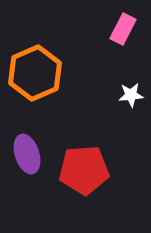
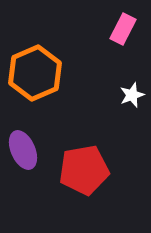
white star: moved 1 px right; rotated 15 degrees counterclockwise
purple ellipse: moved 4 px left, 4 px up; rotated 6 degrees counterclockwise
red pentagon: rotated 6 degrees counterclockwise
